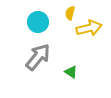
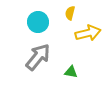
yellow arrow: moved 1 px left, 5 px down
green triangle: rotated 24 degrees counterclockwise
